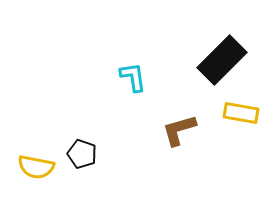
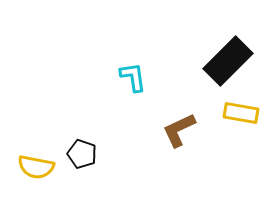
black rectangle: moved 6 px right, 1 px down
brown L-shape: rotated 9 degrees counterclockwise
